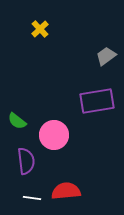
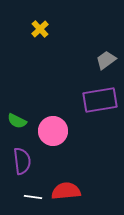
gray trapezoid: moved 4 px down
purple rectangle: moved 3 px right, 1 px up
green semicircle: rotated 12 degrees counterclockwise
pink circle: moved 1 px left, 4 px up
purple semicircle: moved 4 px left
white line: moved 1 px right, 1 px up
